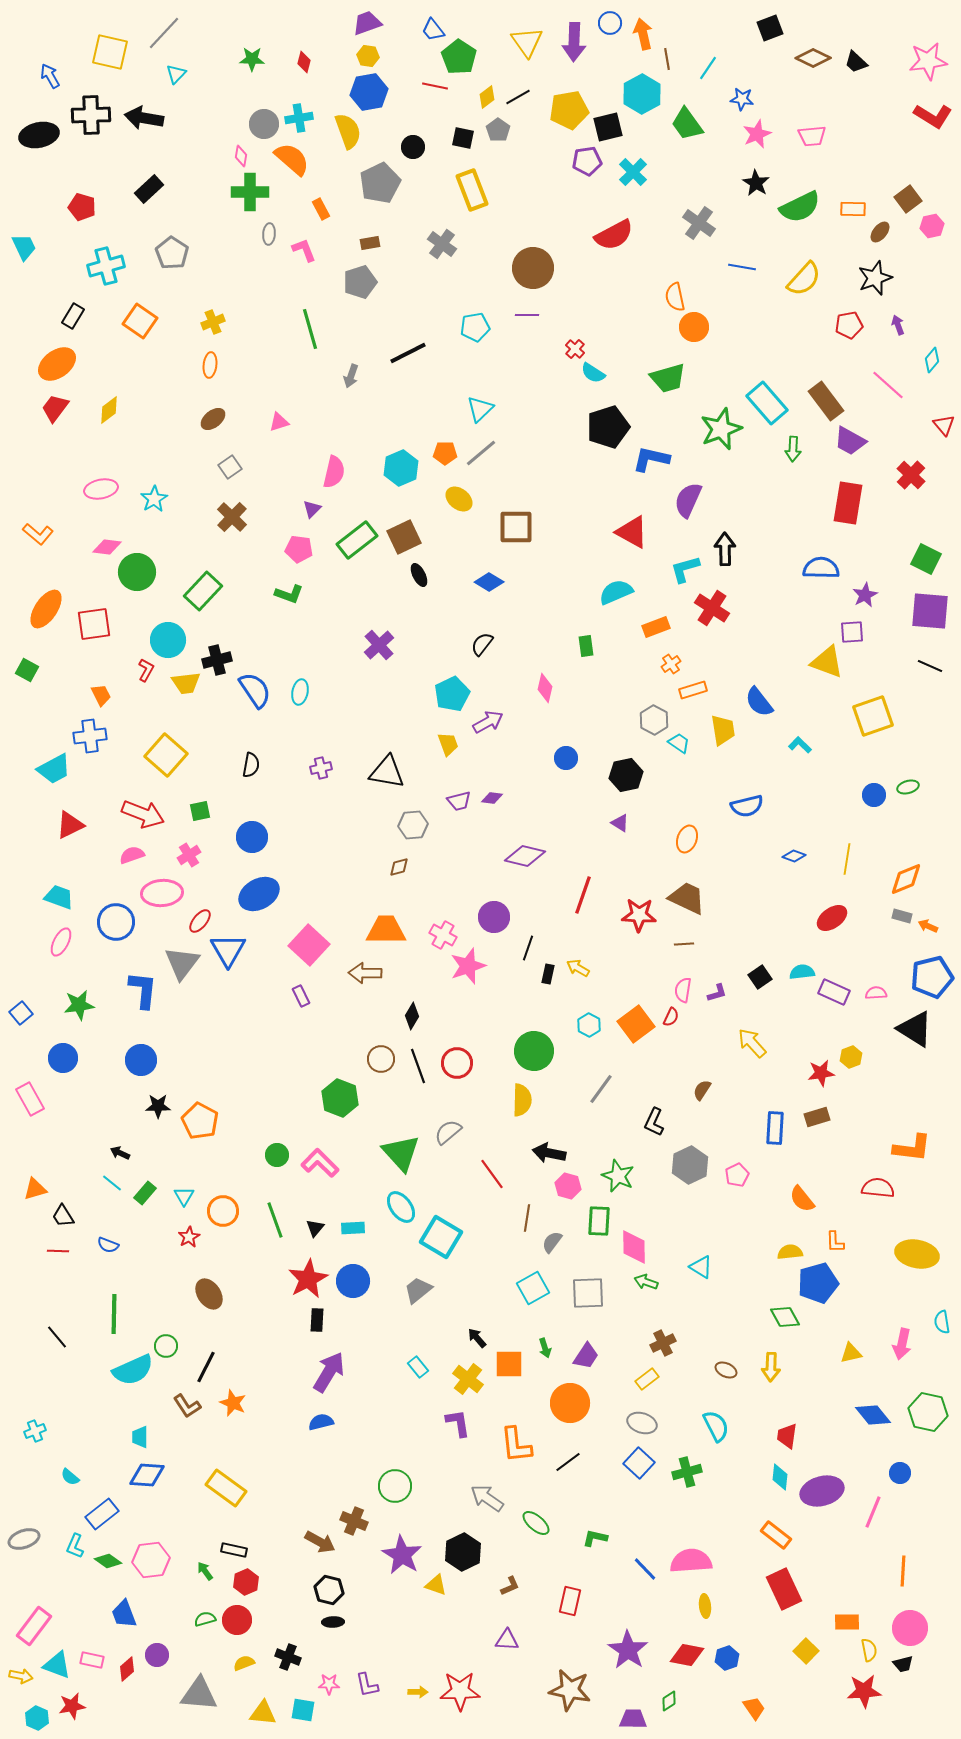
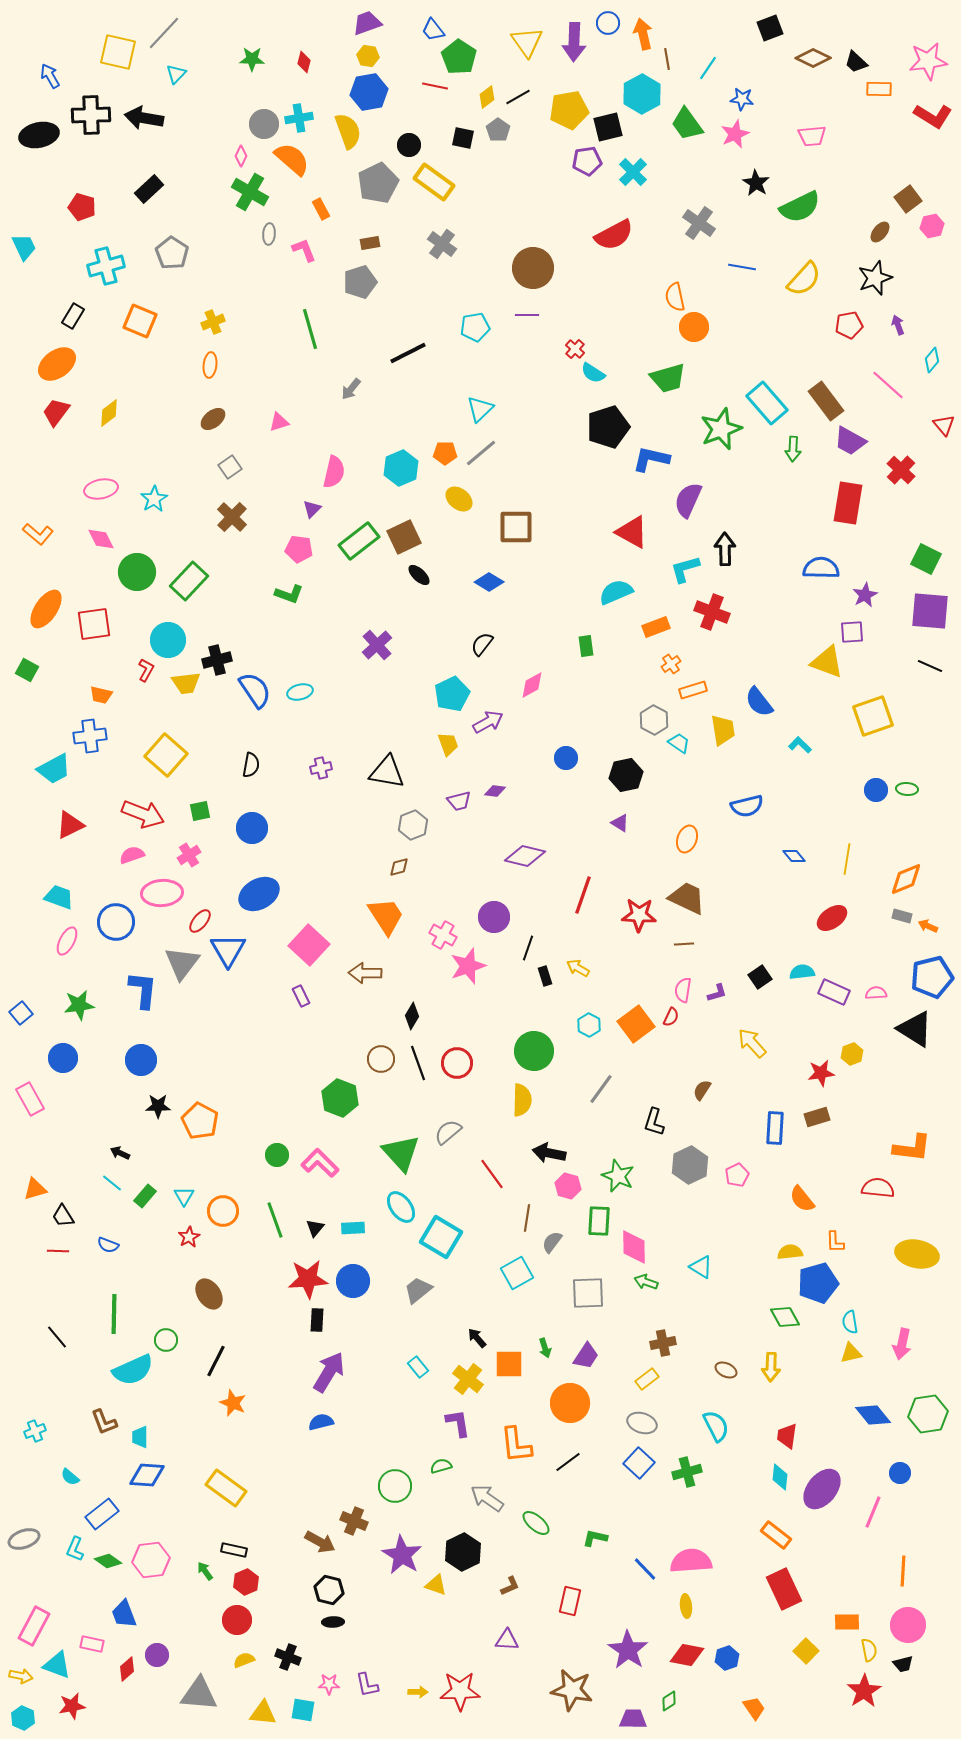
blue circle at (610, 23): moved 2 px left
yellow square at (110, 52): moved 8 px right
pink star at (757, 134): moved 22 px left
black circle at (413, 147): moved 4 px left, 2 px up
pink diamond at (241, 156): rotated 15 degrees clockwise
gray pentagon at (380, 183): moved 2 px left
yellow rectangle at (472, 190): moved 38 px left, 8 px up; rotated 33 degrees counterclockwise
green cross at (250, 192): rotated 30 degrees clockwise
orange rectangle at (853, 209): moved 26 px right, 120 px up
orange square at (140, 321): rotated 12 degrees counterclockwise
gray arrow at (351, 376): moved 13 px down; rotated 20 degrees clockwise
red trapezoid at (55, 408): moved 1 px right, 4 px down
yellow diamond at (109, 410): moved 3 px down
red cross at (911, 475): moved 10 px left, 5 px up
green rectangle at (357, 540): moved 2 px right, 1 px down
pink diamond at (107, 547): moved 6 px left, 8 px up; rotated 56 degrees clockwise
black ellipse at (419, 575): rotated 20 degrees counterclockwise
green rectangle at (203, 591): moved 14 px left, 10 px up
red cross at (712, 608): moved 4 px down; rotated 12 degrees counterclockwise
purple cross at (379, 645): moved 2 px left
pink diamond at (545, 688): moved 13 px left, 3 px up; rotated 48 degrees clockwise
cyan ellipse at (300, 692): rotated 65 degrees clockwise
orange trapezoid at (101, 695): rotated 130 degrees clockwise
green ellipse at (908, 787): moved 1 px left, 2 px down; rotated 20 degrees clockwise
blue circle at (874, 795): moved 2 px right, 5 px up
purple diamond at (492, 798): moved 3 px right, 7 px up
gray hexagon at (413, 825): rotated 16 degrees counterclockwise
blue circle at (252, 837): moved 9 px up
blue diamond at (794, 856): rotated 30 degrees clockwise
orange trapezoid at (386, 930): moved 14 px up; rotated 57 degrees clockwise
pink ellipse at (61, 942): moved 6 px right, 1 px up
black rectangle at (548, 974): moved 3 px left, 2 px down; rotated 30 degrees counterclockwise
yellow hexagon at (851, 1057): moved 1 px right, 3 px up
black line at (418, 1066): moved 3 px up
black L-shape at (654, 1122): rotated 8 degrees counterclockwise
green rectangle at (145, 1193): moved 3 px down
red star at (308, 1279): rotated 24 degrees clockwise
cyan square at (533, 1288): moved 16 px left, 15 px up
cyan semicircle at (942, 1322): moved 92 px left
brown cross at (663, 1343): rotated 15 degrees clockwise
green circle at (166, 1346): moved 6 px up
black line at (206, 1367): moved 10 px right, 6 px up
brown L-shape at (187, 1406): moved 83 px left, 16 px down; rotated 12 degrees clockwise
green hexagon at (928, 1412): moved 2 px down; rotated 21 degrees counterclockwise
purple ellipse at (822, 1491): moved 2 px up; rotated 36 degrees counterclockwise
cyan L-shape at (75, 1546): moved 3 px down
yellow ellipse at (705, 1606): moved 19 px left
green semicircle at (205, 1619): moved 236 px right, 153 px up
pink rectangle at (34, 1626): rotated 9 degrees counterclockwise
pink circle at (910, 1628): moved 2 px left, 3 px up
pink rectangle at (92, 1660): moved 16 px up
yellow semicircle at (244, 1663): moved 3 px up
brown star at (570, 1690): moved 2 px right
red star at (864, 1691): rotated 28 degrees counterclockwise
cyan hexagon at (37, 1718): moved 14 px left
